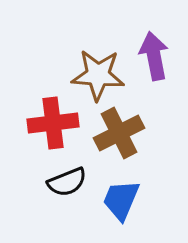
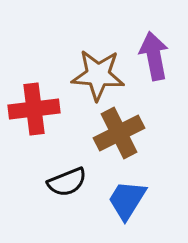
red cross: moved 19 px left, 14 px up
blue trapezoid: moved 6 px right; rotated 9 degrees clockwise
